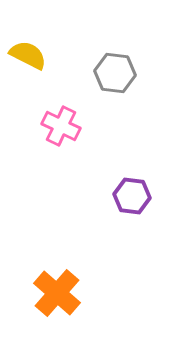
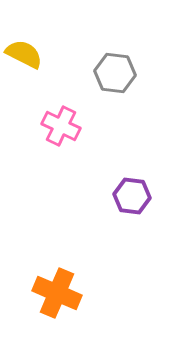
yellow semicircle: moved 4 px left, 1 px up
orange cross: rotated 18 degrees counterclockwise
